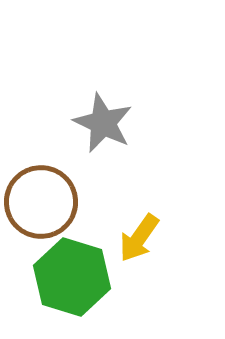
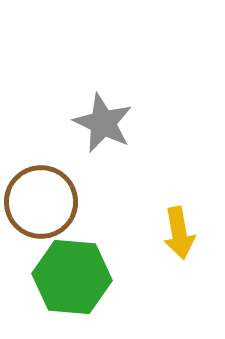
yellow arrow: moved 40 px right, 5 px up; rotated 45 degrees counterclockwise
green hexagon: rotated 12 degrees counterclockwise
